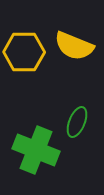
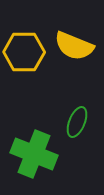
green cross: moved 2 px left, 4 px down
